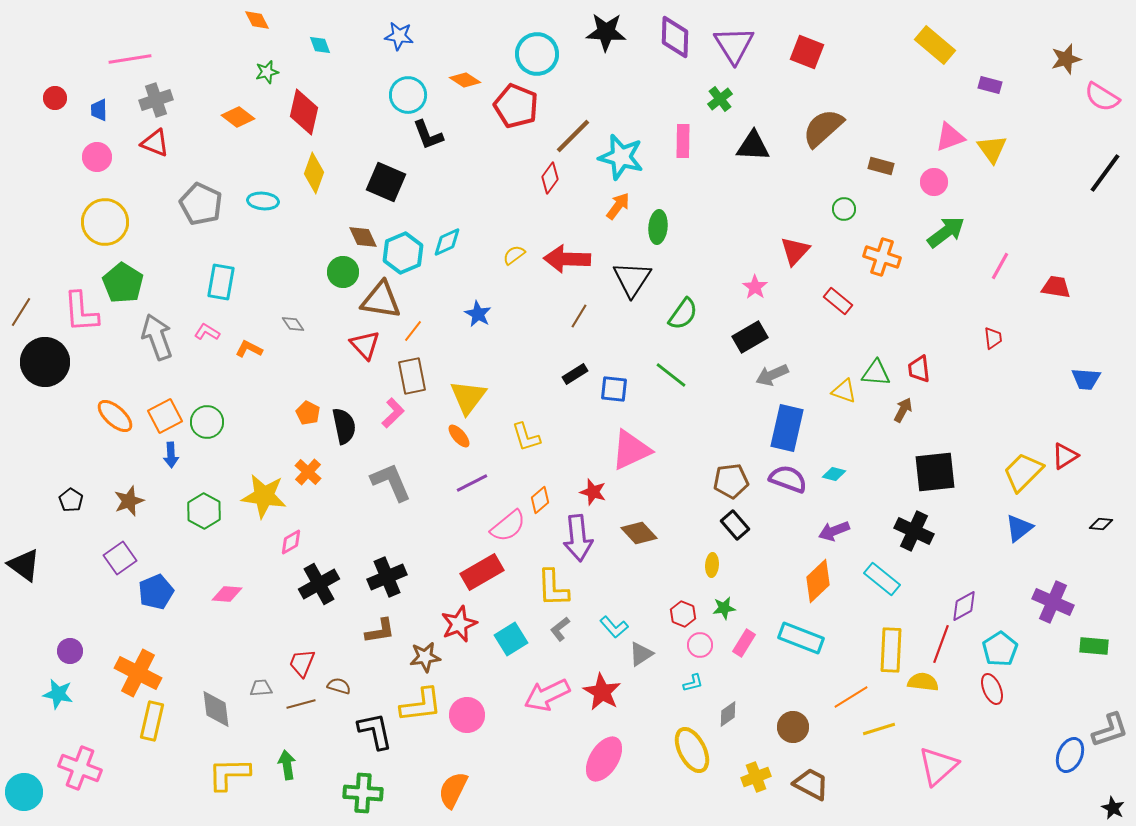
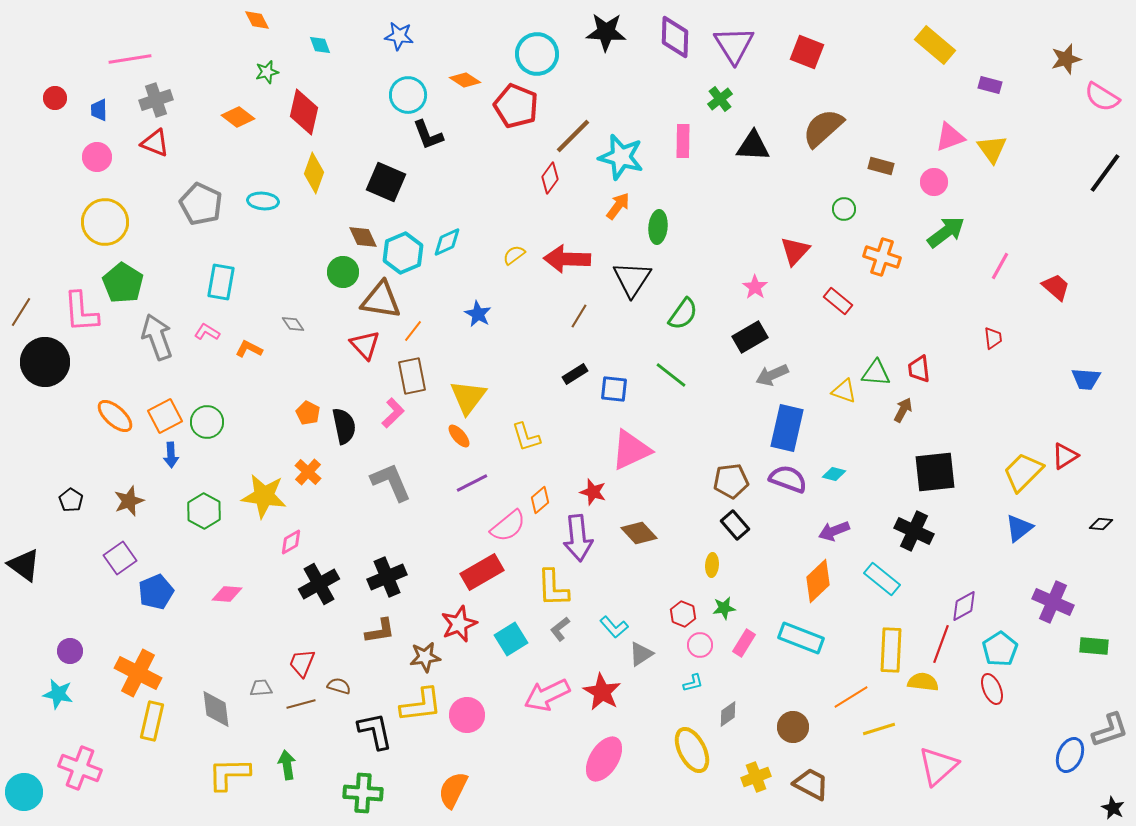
red trapezoid at (1056, 287): rotated 32 degrees clockwise
